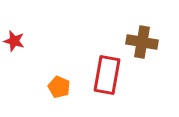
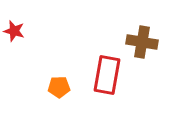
red star: moved 10 px up
orange pentagon: rotated 25 degrees counterclockwise
